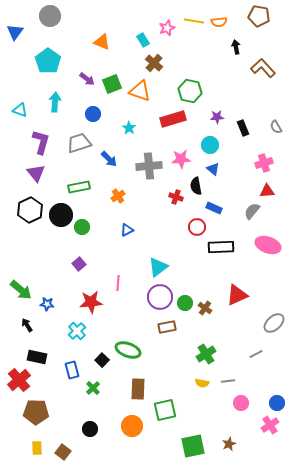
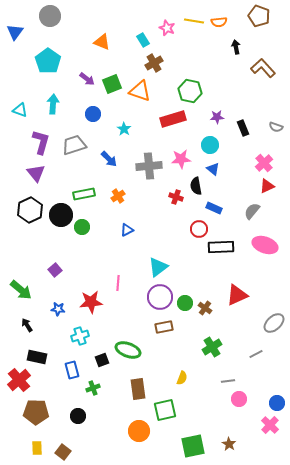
brown pentagon at (259, 16): rotated 10 degrees clockwise
pink star at (167, 28): rotated 28 degrees counterclockwise
brown cross at (154, 63): rotated 18 degrees clockwise
cyan arrow at (55, 102): moved 2 px left, 2 px down
gray semicircle at (276, 127): rotated 40 degrees counterclockwise
cyan star at (129, 128): moved 5 px left, 1 px down
gray trapezoid at (79, 143): moved 5 px left, 2 px down
pink cross at (264, 163): rotated 24 degrees counterclockwise
green rectangle at (79, 187): moved 5 px right, 7 px down
red triangle at (267, 191): moved 5 px up; rotated 21 degrees counterclockwise
red circle at (197, 227): moved 2 px right, 2 px down
pink ellipse at (268, 245): moved 3 px left
purple square at (79, 264): moved 24 px left, 6 px down
blue star at (47, 304): moved 11 px right, 5 px down
brown rectangle at (167, 327): moved 3 px left
cyan cross at (77, 331): moved 3 px right, 5 px down; rotated 24 degrees clockwise
green cross at (206, 354): moved 6 px right, 7 px up
black square at (102, 360): rotated 24 degrees clockwise
yellow semicircle at (202, 383): moved 20 px left, 5 px up; rotated 80 degrees counterclockwise
green cross at (93, 388): rotated 24 degrees clockwise
brown rectangle at (138, 389): rotated 10 degrees counterclockwise
pink circle at (241, 403): moved 2 px left, 4 px up
pink cross at (270, 425): rotated 12 degrees counterclockwise
orange circle at (132, 426): moved 7 px right, 5 px down
black circle at (90, 429): moved 12 px left, 13 px up
brown star at (229, 444): rotated 16 degrees counterclockwise
